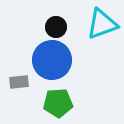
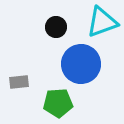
cyan triangle: moved 2 px up
blue circle: moved 29 px right, 4 px down
